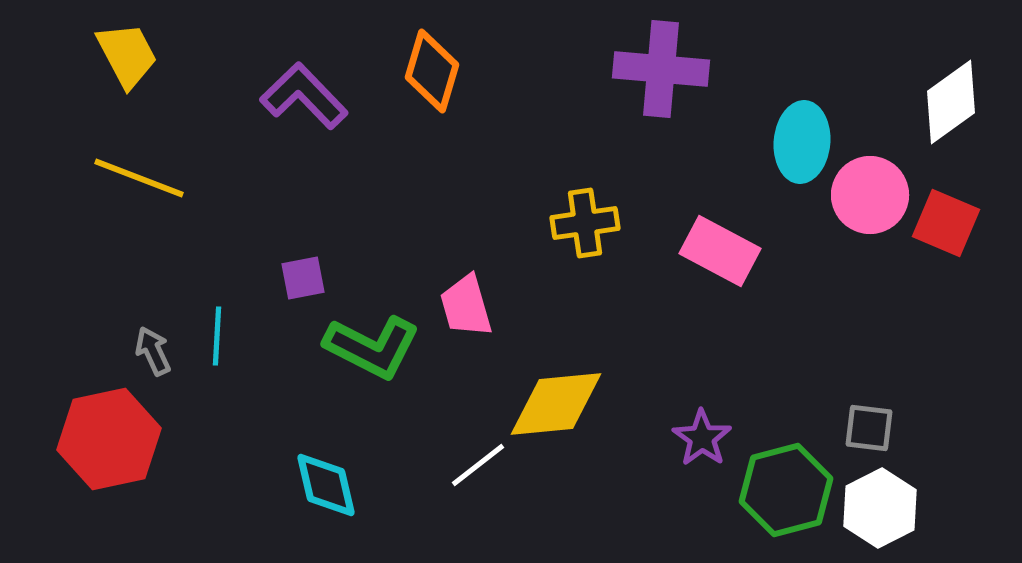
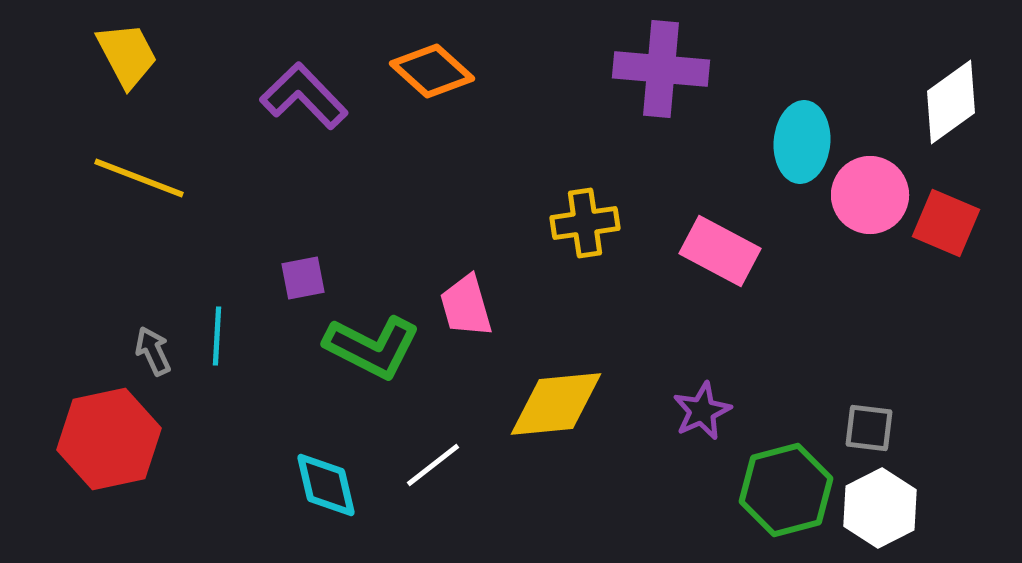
orange diamond: rotated 64 degrees counterclockwise
purple star: moved 27 px up; rotated 12 degrees clockwise
white line: moved 45 px left
